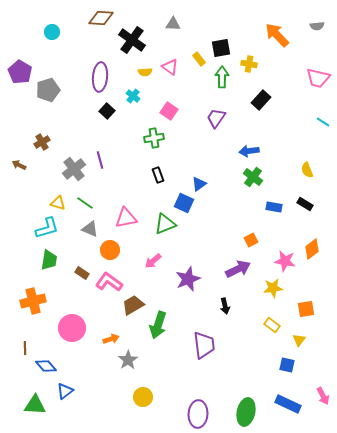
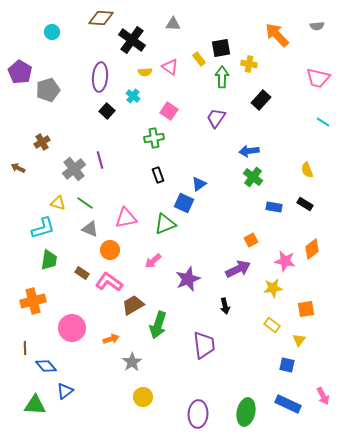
brown arrow at (19, 165): moved 1 px left, 3 px down
cyan L-shape at (47, 228): moved 4 px left
gray star at (128, 360): moved 4 px right, 2 px down
